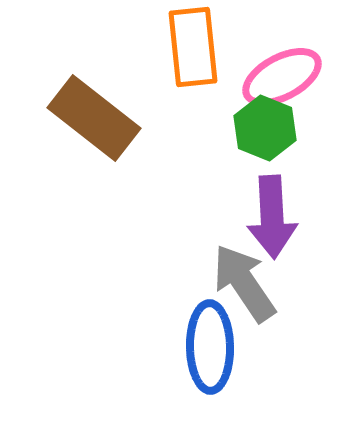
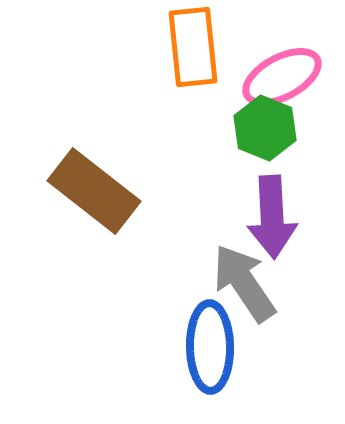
brown rectangle: moved 73 px down
